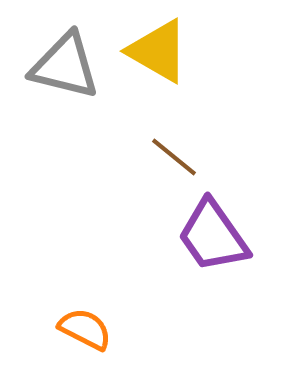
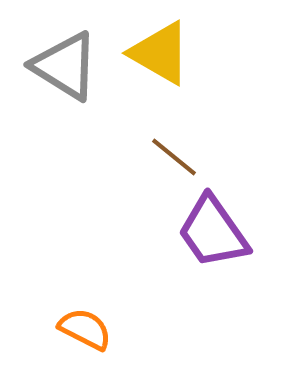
yellow triangle: moved 2 px right, 2 px down
gray triangle: rotated 18 degrees clockwise
purple trapezoid: moved 4 px up
